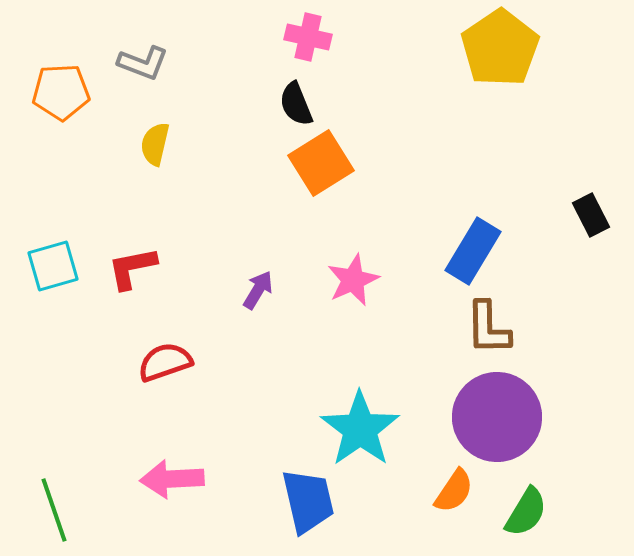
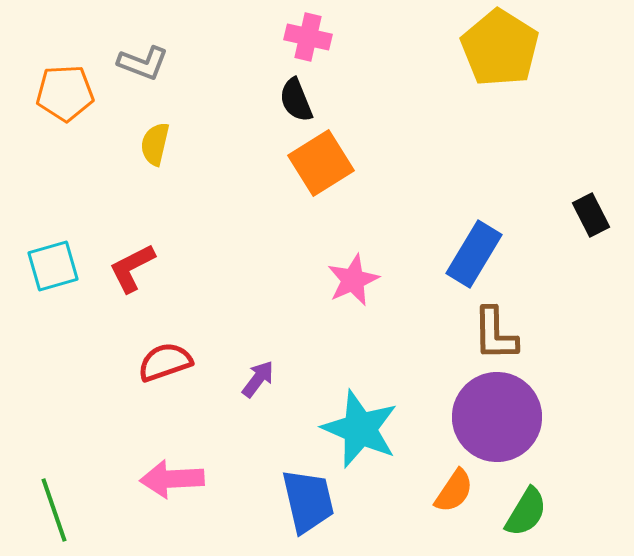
yellow pentagon: rotated 6 degrees counterclockwise
orange pentagon: moved 4 px right, 1 px down
black semicircle: moved 4 px up
blue rectangle: moved 1 px right, 3 px down
red L-shape: rotated 16 degrees counterclockwise
purple arrow: moved 89 px down; rotated 6 degrees clockwise
brown L-shape: moved 7 px right, 6 px down
cyan star: rotated 14 degrees counterclockwise
